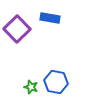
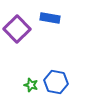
green star: moved 2 px up
